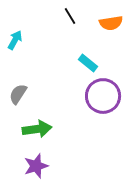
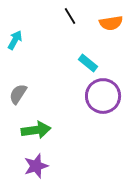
green arrow: moved 1 px left, 1 px down
